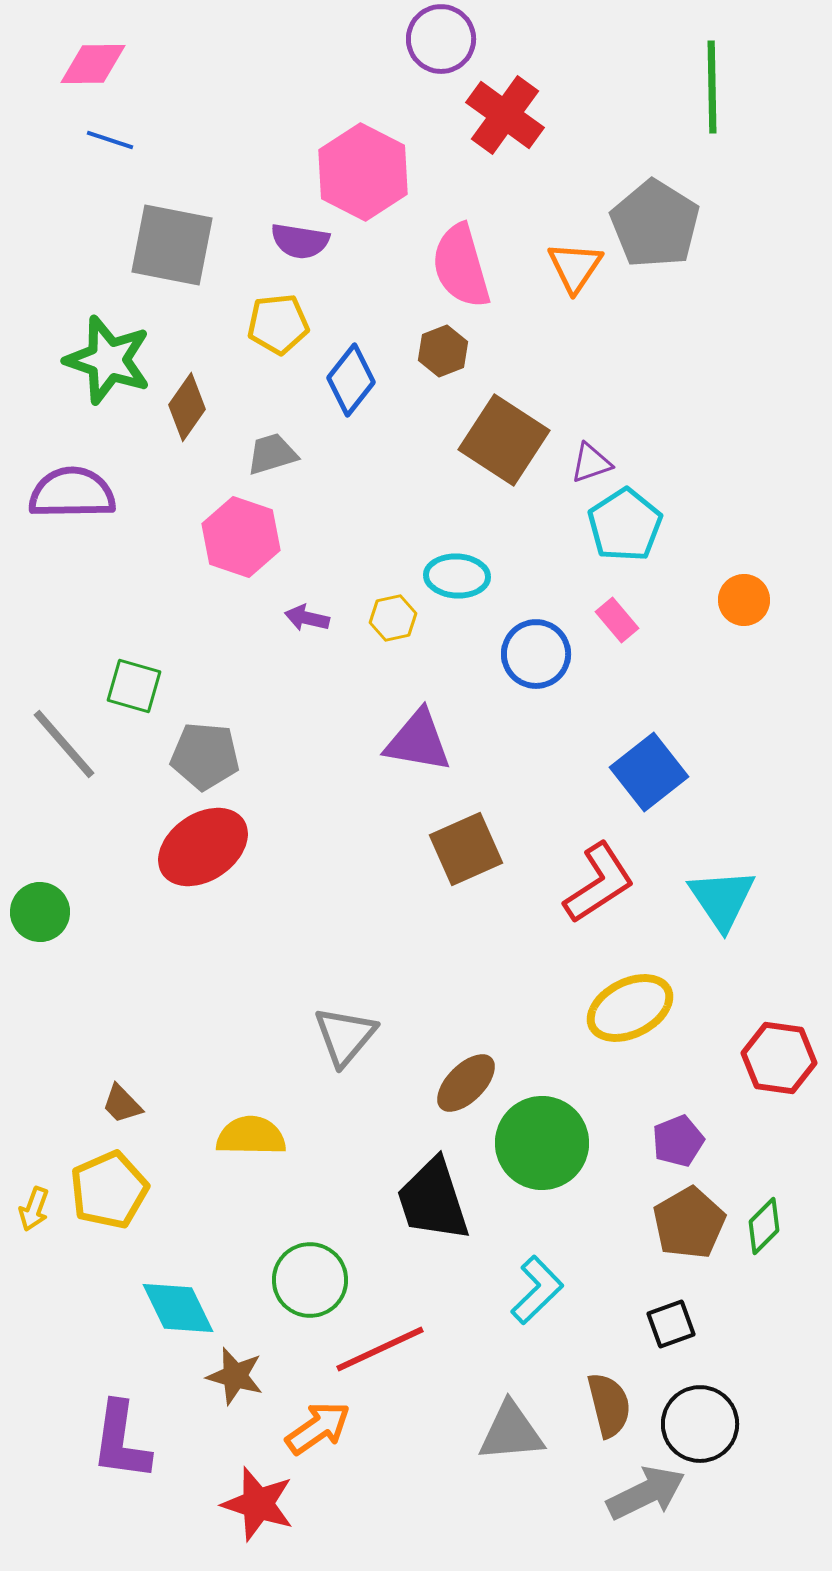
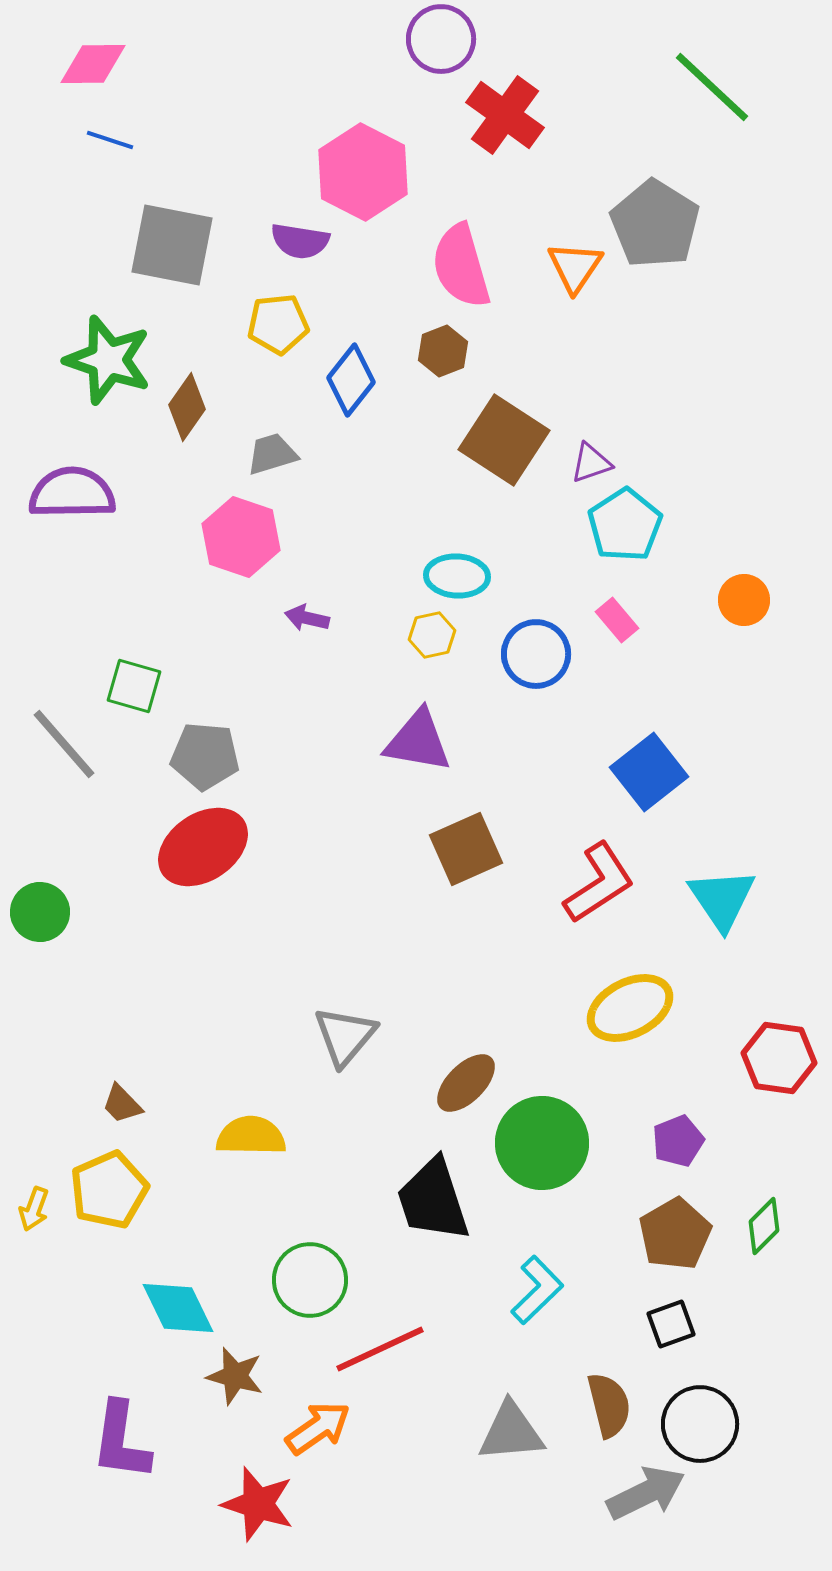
green line at (712, 87): rotated 46 degrees counterclockwise
yellow hexagon at (393, 618): moved 39 px right, 17 px down
brown pentagon at (689, 1223): moved 14 px left, 11 px down
